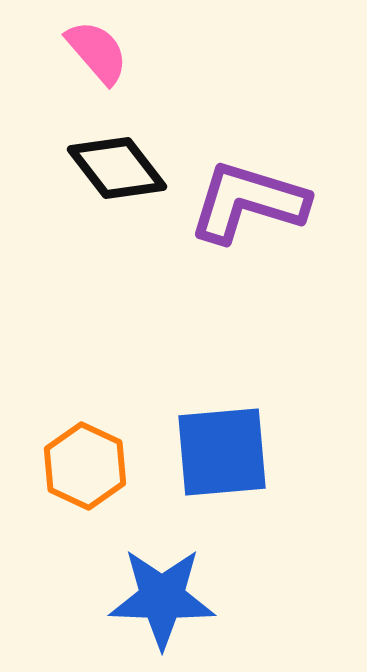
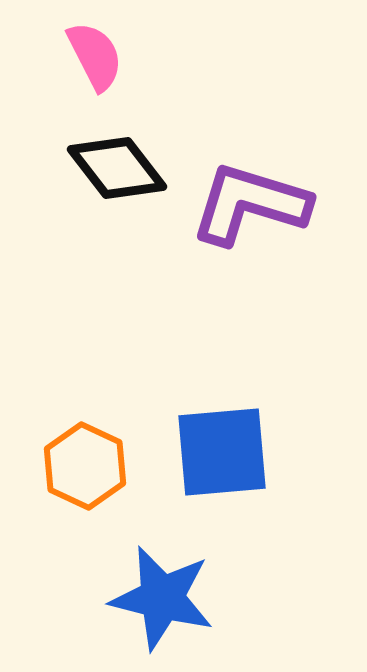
pink semicircle: moved 2 px left, 4 px down; rotated 14 degrees clockwise
purple L-shape: moved 2 px right, 2 px down
blue star: rotated 12 degrees clockwise
